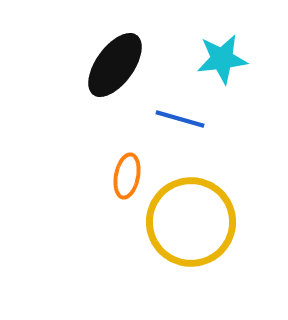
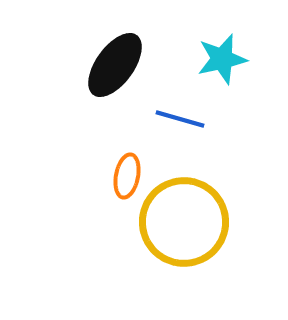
cyan star: rotated 6 degrees counterclockwise
yellow circle: moved 7 px left
